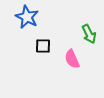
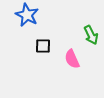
blue star: moved 2 px up
green arrow: moved 2 px right, 1 px down
